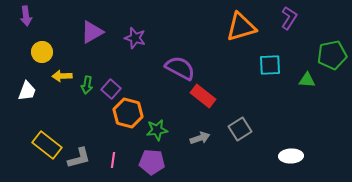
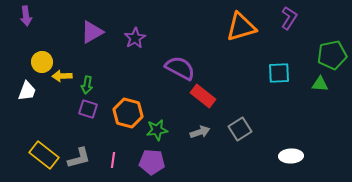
purple star: rotated 25 degrees clockwise
yellow circle: moved 10 px down
cyan square: moved 9 px right, 8 px down
green triangle: moved 13 px right, 4 px down
purple square: moved 23 px left, 20 px down; rotated 24 degrees counterclockwise
gray arrow: moved 6 px up
yellow rectangle: moved 3 px left, 10 px down
